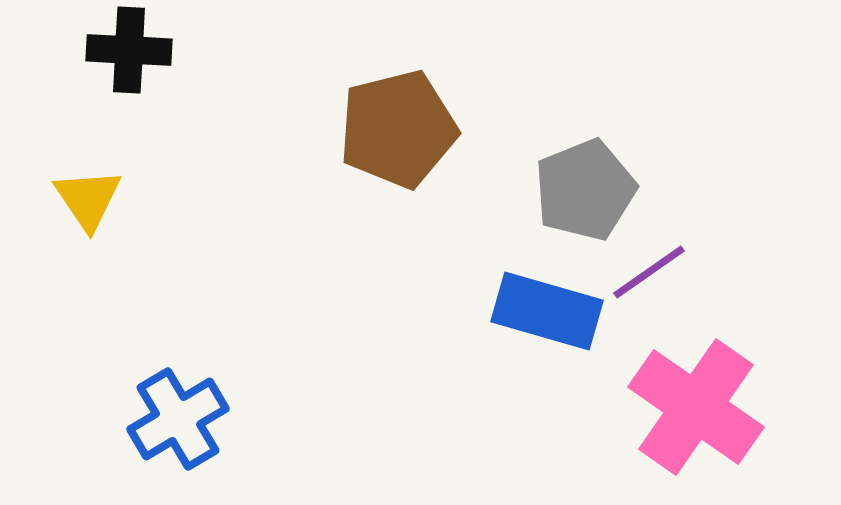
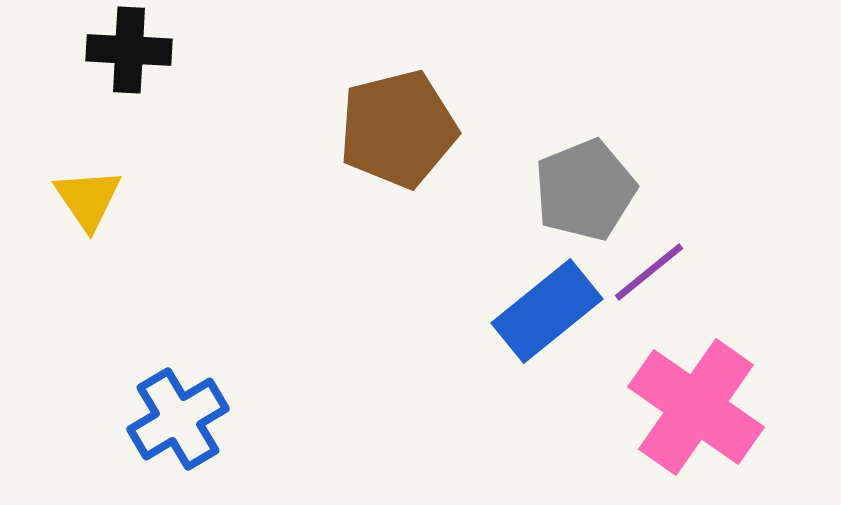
purple line: rotated 4 degrees counterclockwise
blue rectangle: rotated 55 degrees counterclockwise
